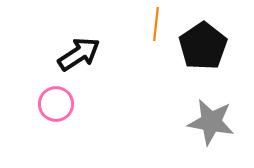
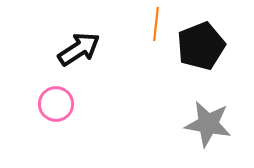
black pentagon: moved 2 px left; rotated 12 degrees clockwise
black arrow: moved 5 px up
gray star: moved 3 px left, 2 px down
